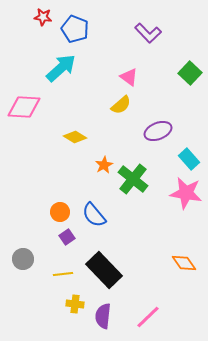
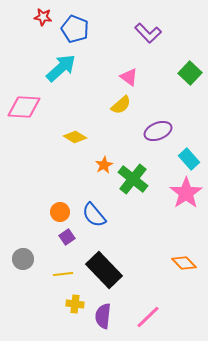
pink star: rotated 28 degrees clockwise
orange diamond: rotated 10 degrees counterclockwise
